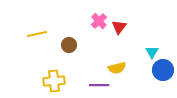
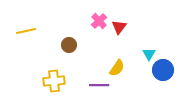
yellow line: moved 11 px left, 3 px up
cyan triangle: moved 3 px left, 2 px down
yellow semicircle: rotated 42 degrees counterclockwise
